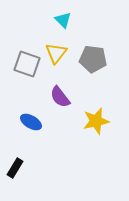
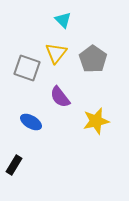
gray pentagon: rotated 28 degrees clockwise
gray square: moved 4 px down
black rectangle: moved 1 px left, 3 px up
